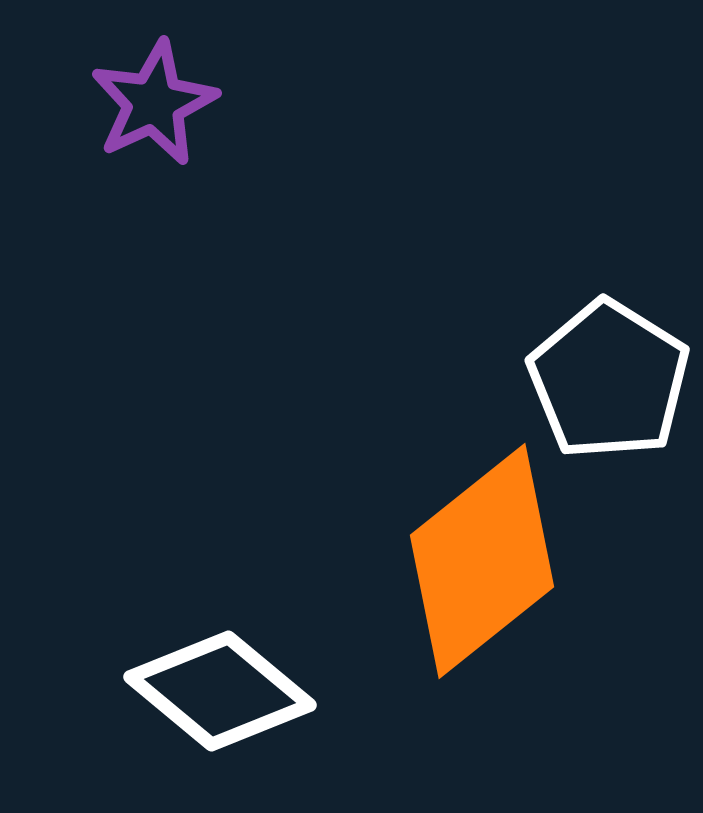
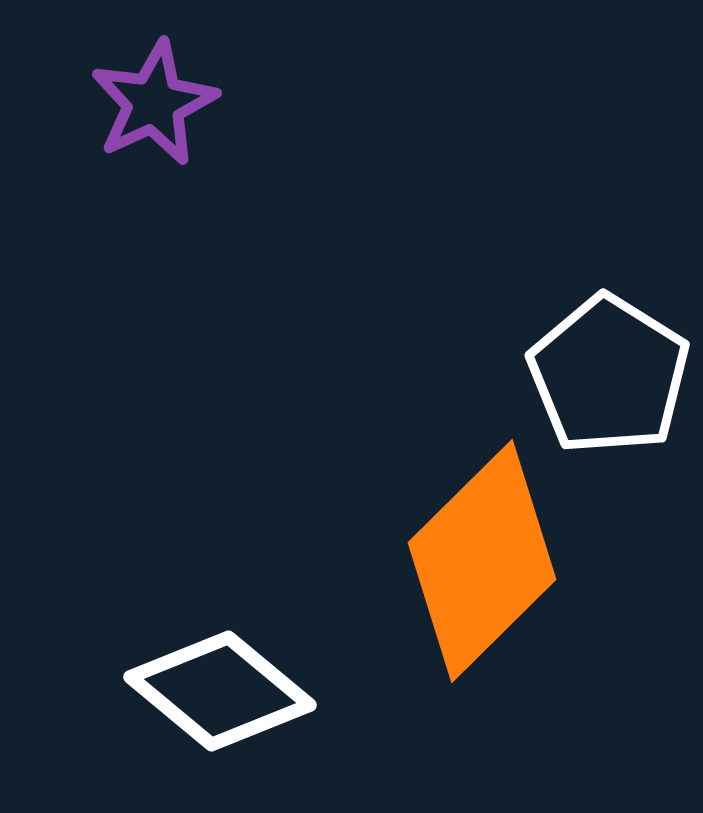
white pentagon: moved 5 px up
orange diamond: rotated 6 degrees counterclockwise
